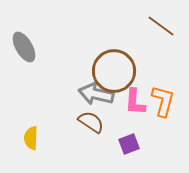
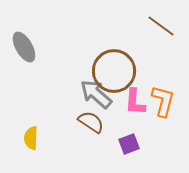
gray arrow: rotated 28 degrees clockwise
